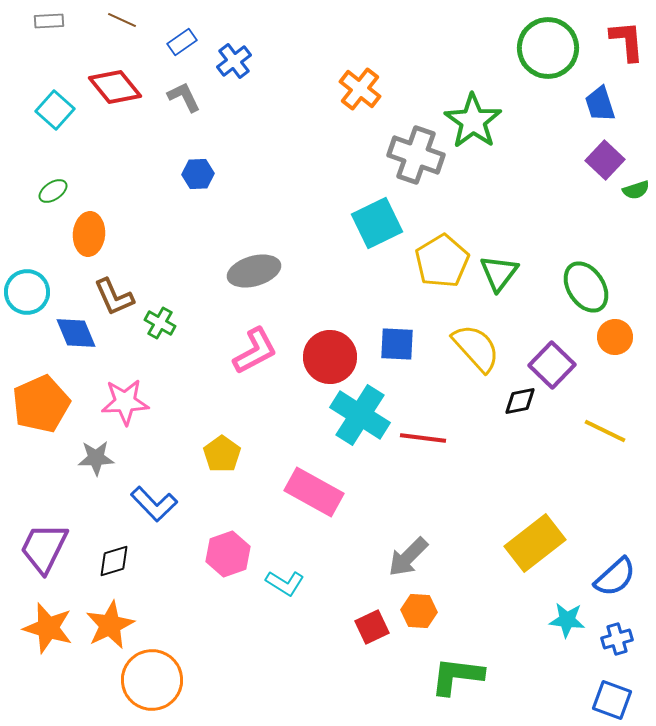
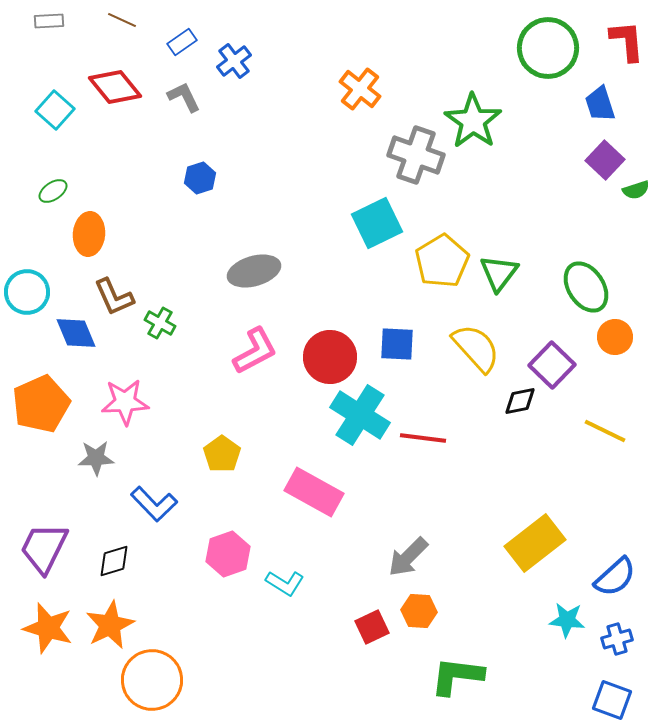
blue hexagon at (198, 174): moved 2 px right, 4 px down; rotated 16 degrees counterclockwise
